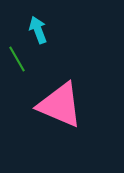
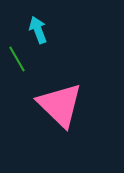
pink triangle: rotated 21 degrees clockwise
